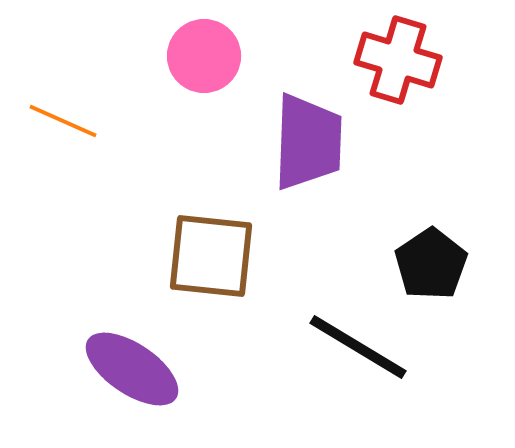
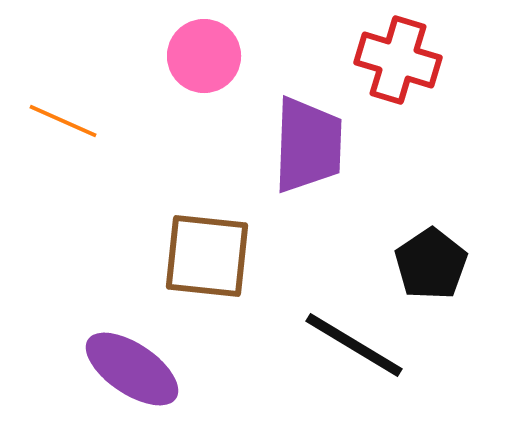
purple trapezoid: moved 3 px down
brown square: moved 4 px left
black line: moved 4 px left, 2 px up
